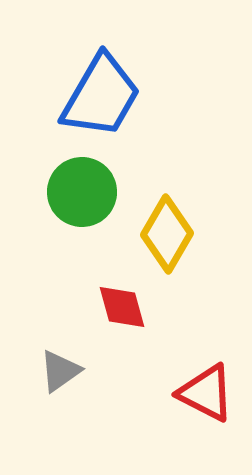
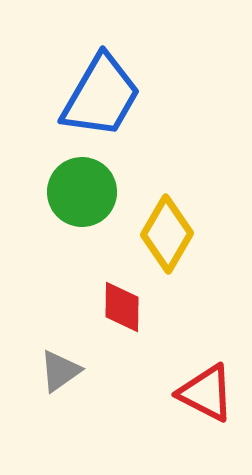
red diamond: rotated 16 degrees clockwise
